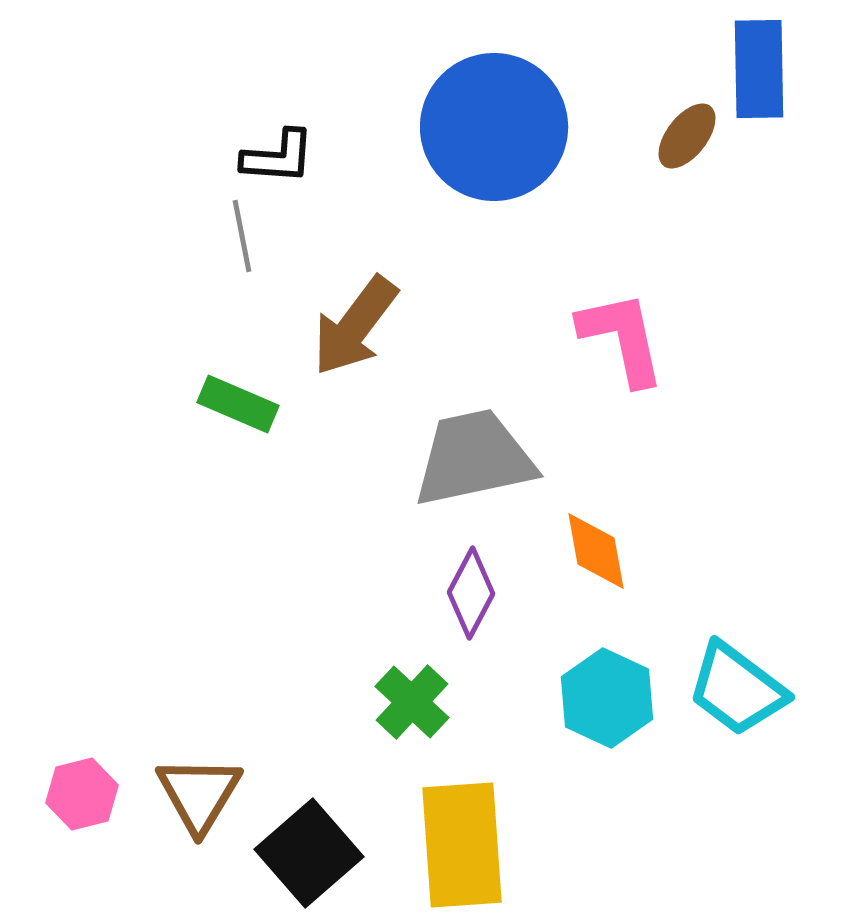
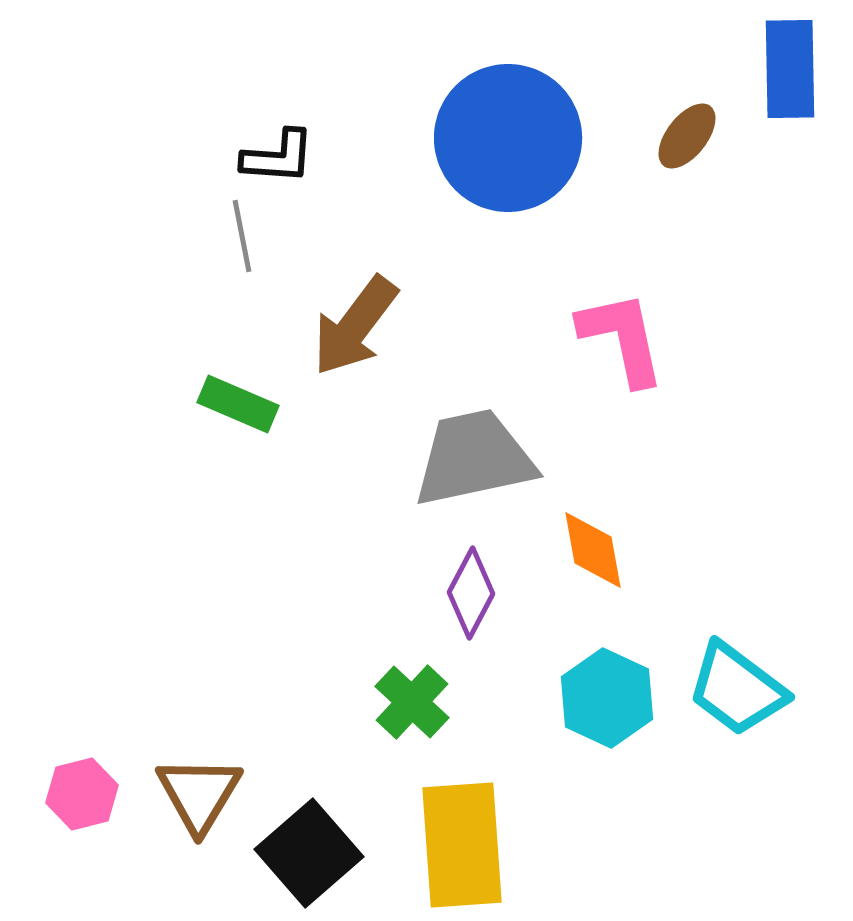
blue rectangle: moved 31 px right
blue circle: moved 14 px right, 11 px down
orange diamond: moved 3 px left, 1 px up
